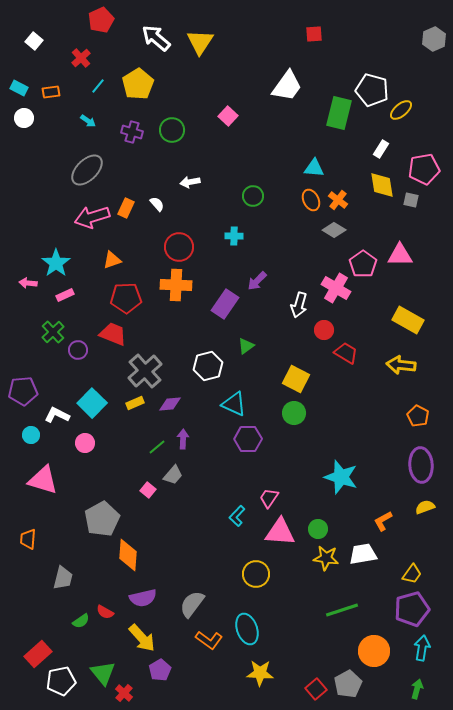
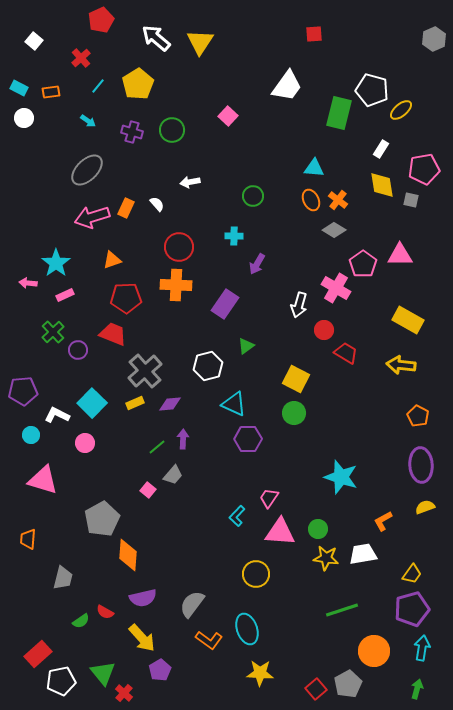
purple arrow at (257, 281): moved 17 px up; rotated 15 degrees counterclockwise
